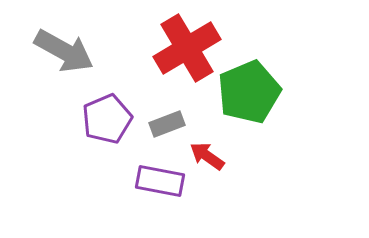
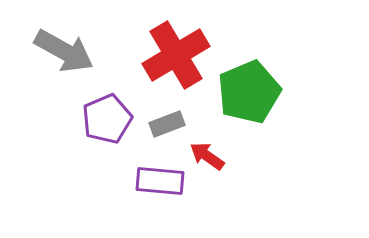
red cross: moved 11 px left, 7 px down
purple rectangle: rotated 6 degrees counterclockwise
